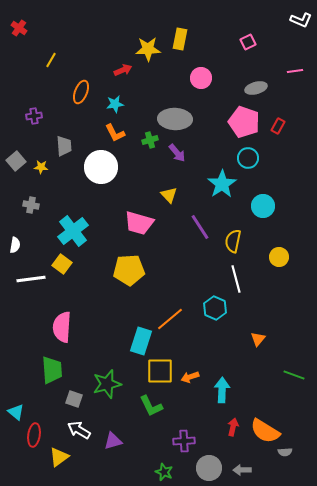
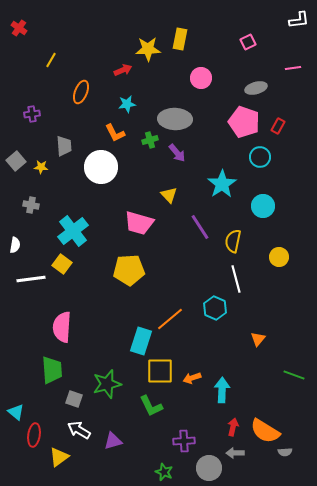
white L-shape at (301, 20): moved 2 px left; rotated 30 degrees counterclockwise
pink line at (295, 71): moved 2 px left, 3 px up
cyan star at (115, 104): moved 12 px right
purple cross at (34, 116): moved 2 px left, 2 px up
cyan circle at (248, 158): moved 12 px right, 1 px up
orange arrow at (190, 377): moved 2 px right, 1 px down
gray arrow at (242, 470): moved 7 px left, 17 px up
